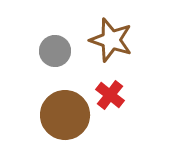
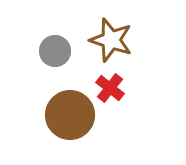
red cross: moved 7 px up
brown circle: moved 5 px right
